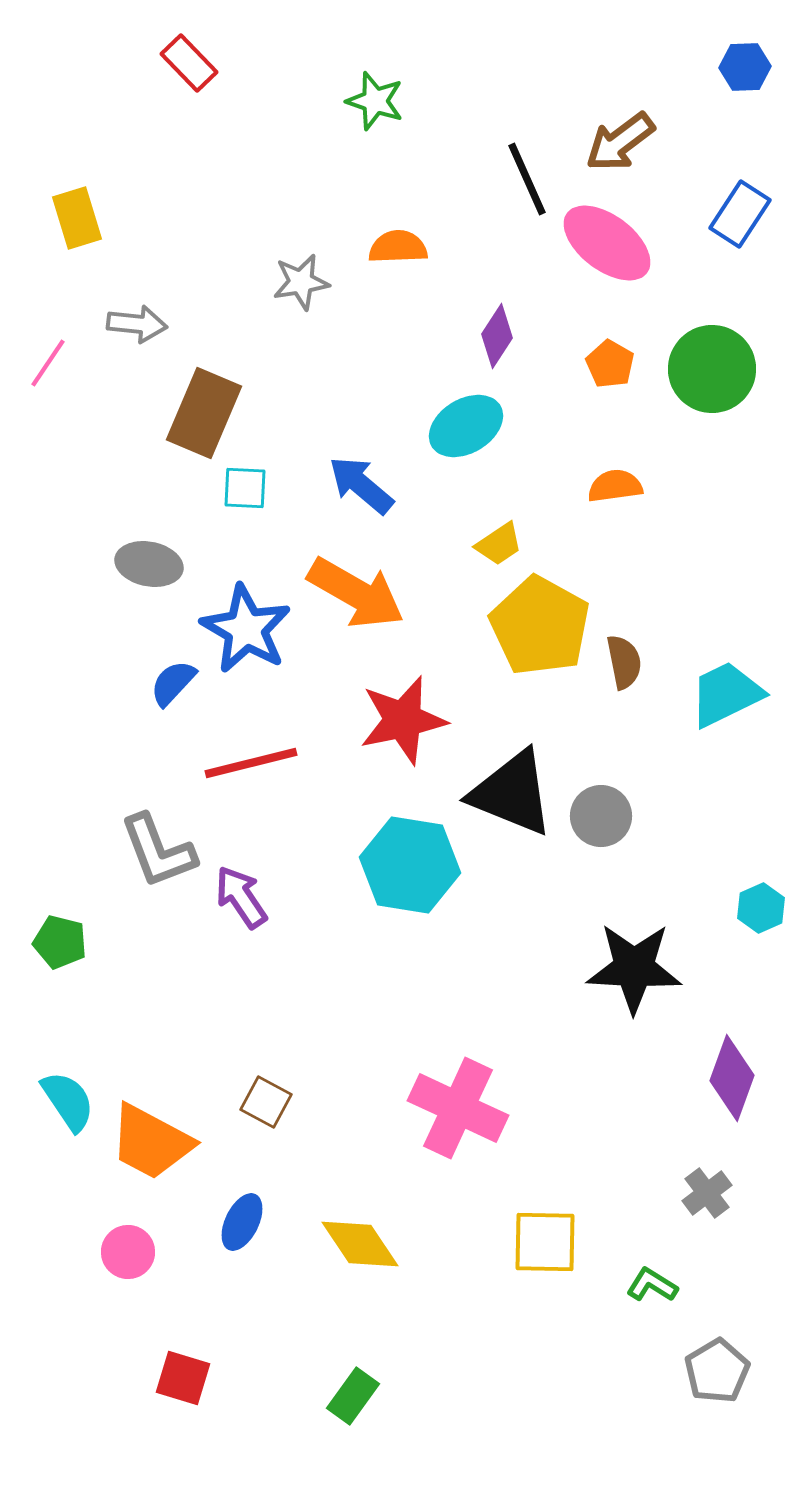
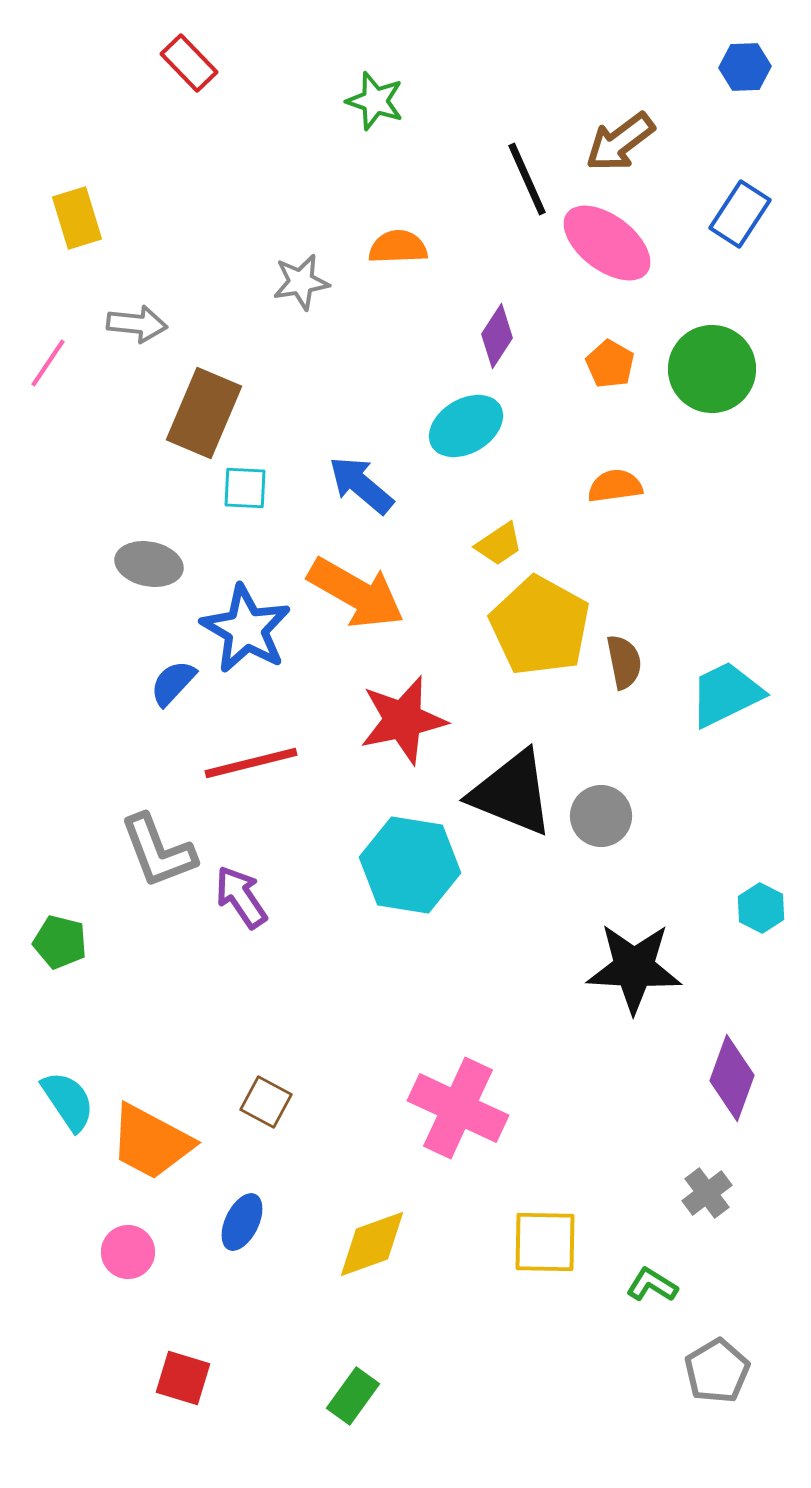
cyan hexagon at (761, 908): rotated 9 degrees counterclockwise
yellow diamond at (360, 1244): moved 12 px right; rotated 76 degrees counterclockwise
